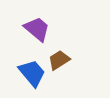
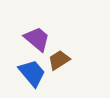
purple trapezoid: moved 10 px down
